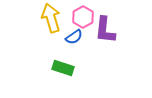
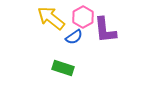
yellow arrow: rotated 36 degrees counterclockwise
purple L-shape: rotated 12 degrees counterclockwise
